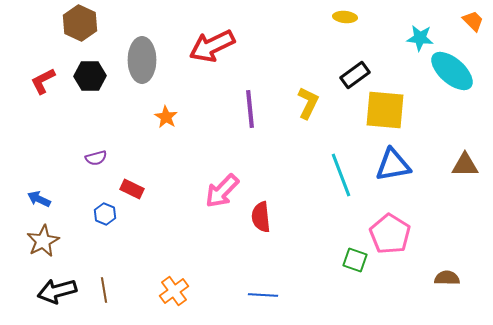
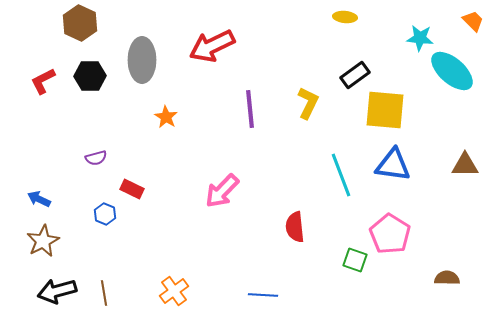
blue triangle: rotated 18 degrees clockwise
red semicircle: moved 34 px right, 10 px down
brown line: moved 3 px down
